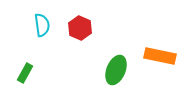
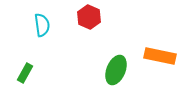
red hexagon: moved 9 px right, 11 px up
